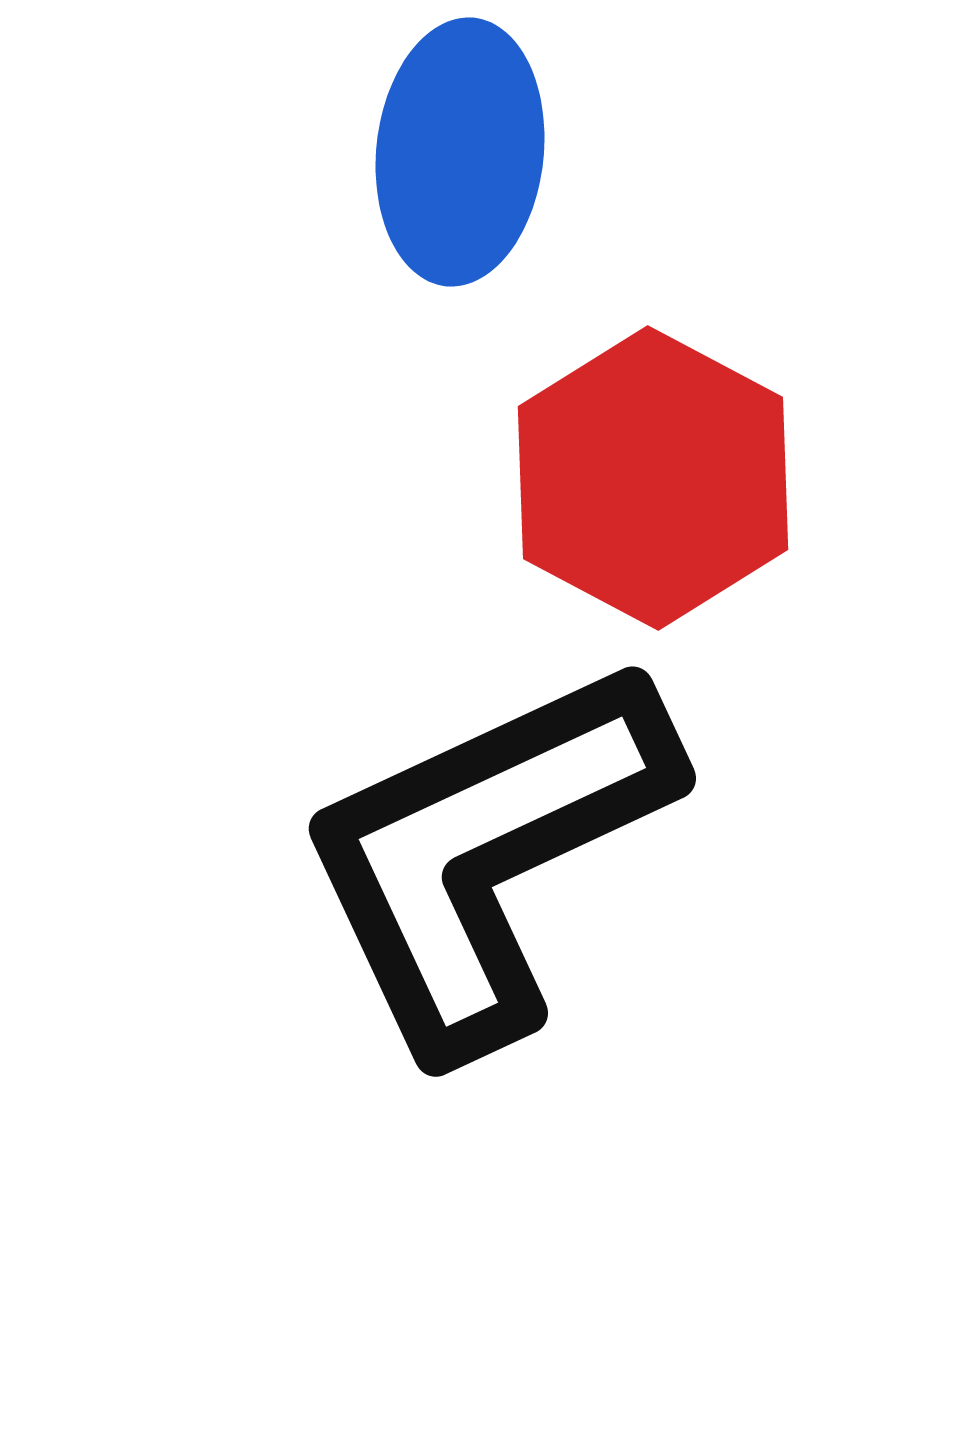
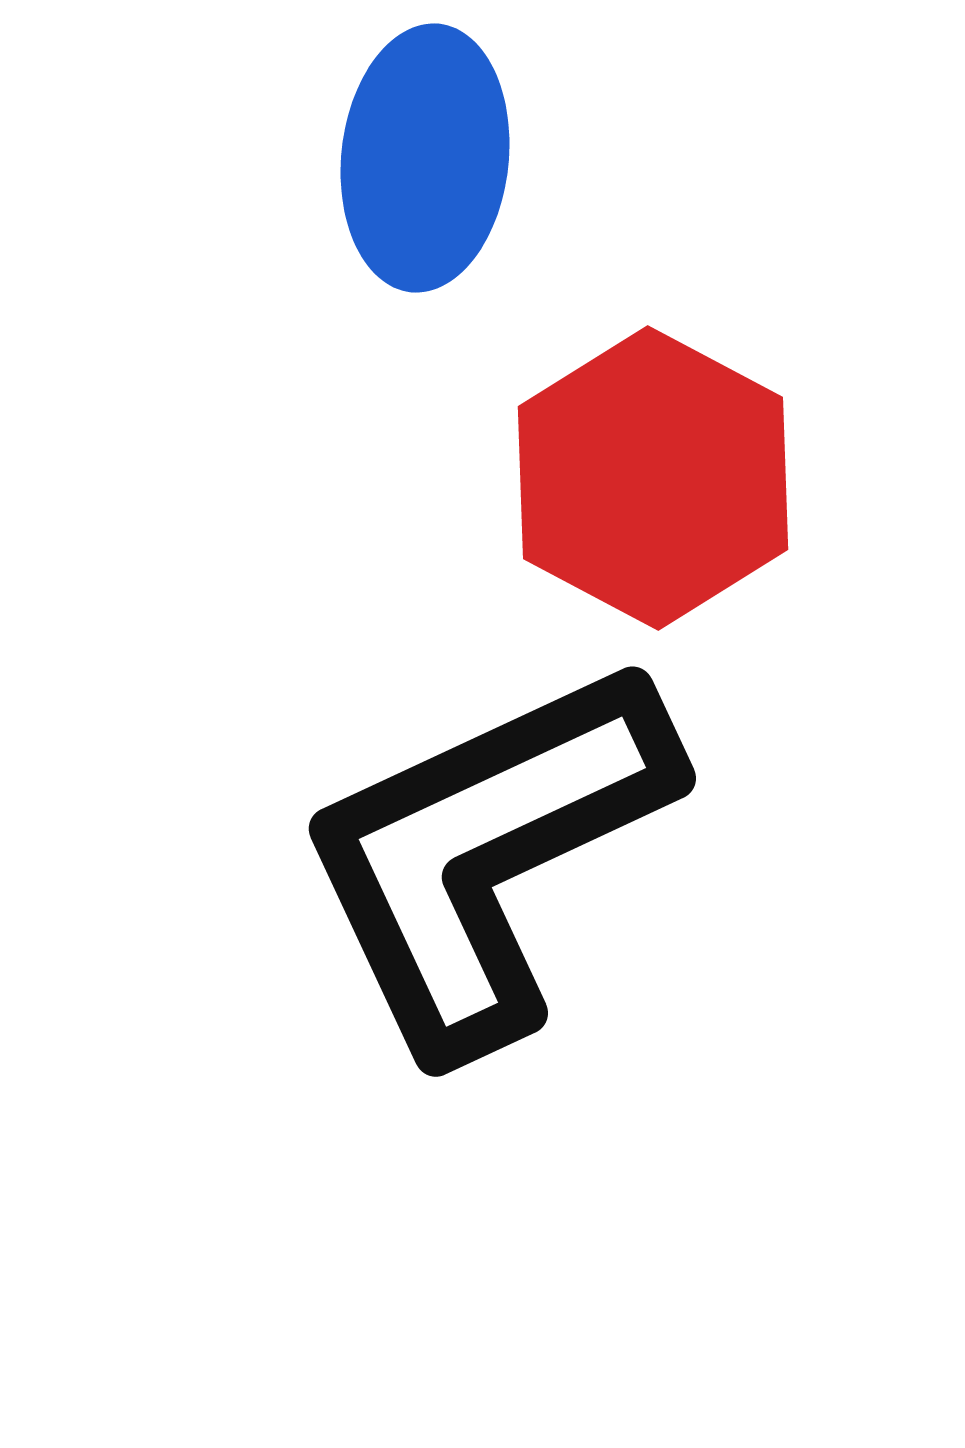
blue ellipse: moved 35 px left, 6 px down
